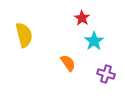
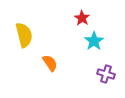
orange semicircle: moved 18 px left
